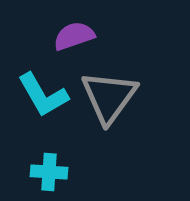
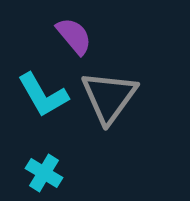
purple semicircle: rotated 69 degrees clockwise
cyan cross: moved 5 px left, 1 px down; rotated 27 degrees clockwise
